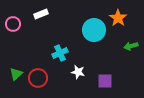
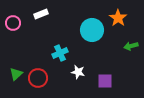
pink circle: moved 1 px up
cyan circle: moved 2 px left
